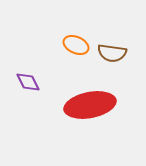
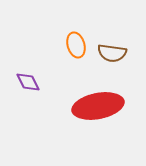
orange ellipse: rotated 50 degrees clockwise
red ellipse: moved 8 px right, 1 px down
